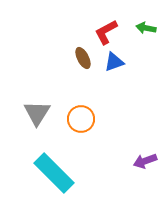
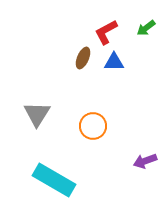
green arrow: rotated 48 degrees counterclockwise
brown ellipse: rotated 50 degrees clockwise
blue triangle: rotated 20 degrees clockwise
gray triangle: moved 1 px down
orange circle: moved 12 px right, 7 px down
cyan rectangle: moved 7 px down; rotated 15 degrees counterclockwise
